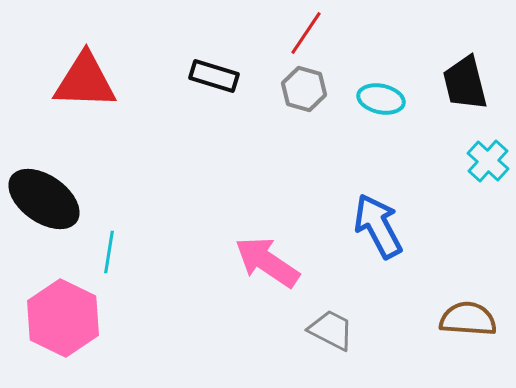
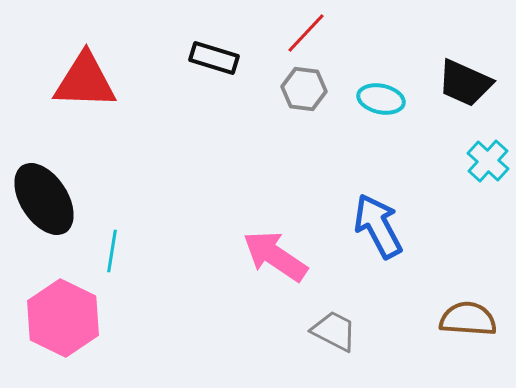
red line: rotated 9 degrees clockwise
black rectangle: moved 18 px up
black trapezoid: rotated 52 degrees counterclockwise
gray hexagon: rotated 9 degrees counterclockwise
black ellipse: rotated 22 degrees clockwise
cyan line: moved 3 px right, 1 px up
pink arrow: moved 8 px right, 6 px up
gray trapezoid: moved 3 px right, 1 px down
